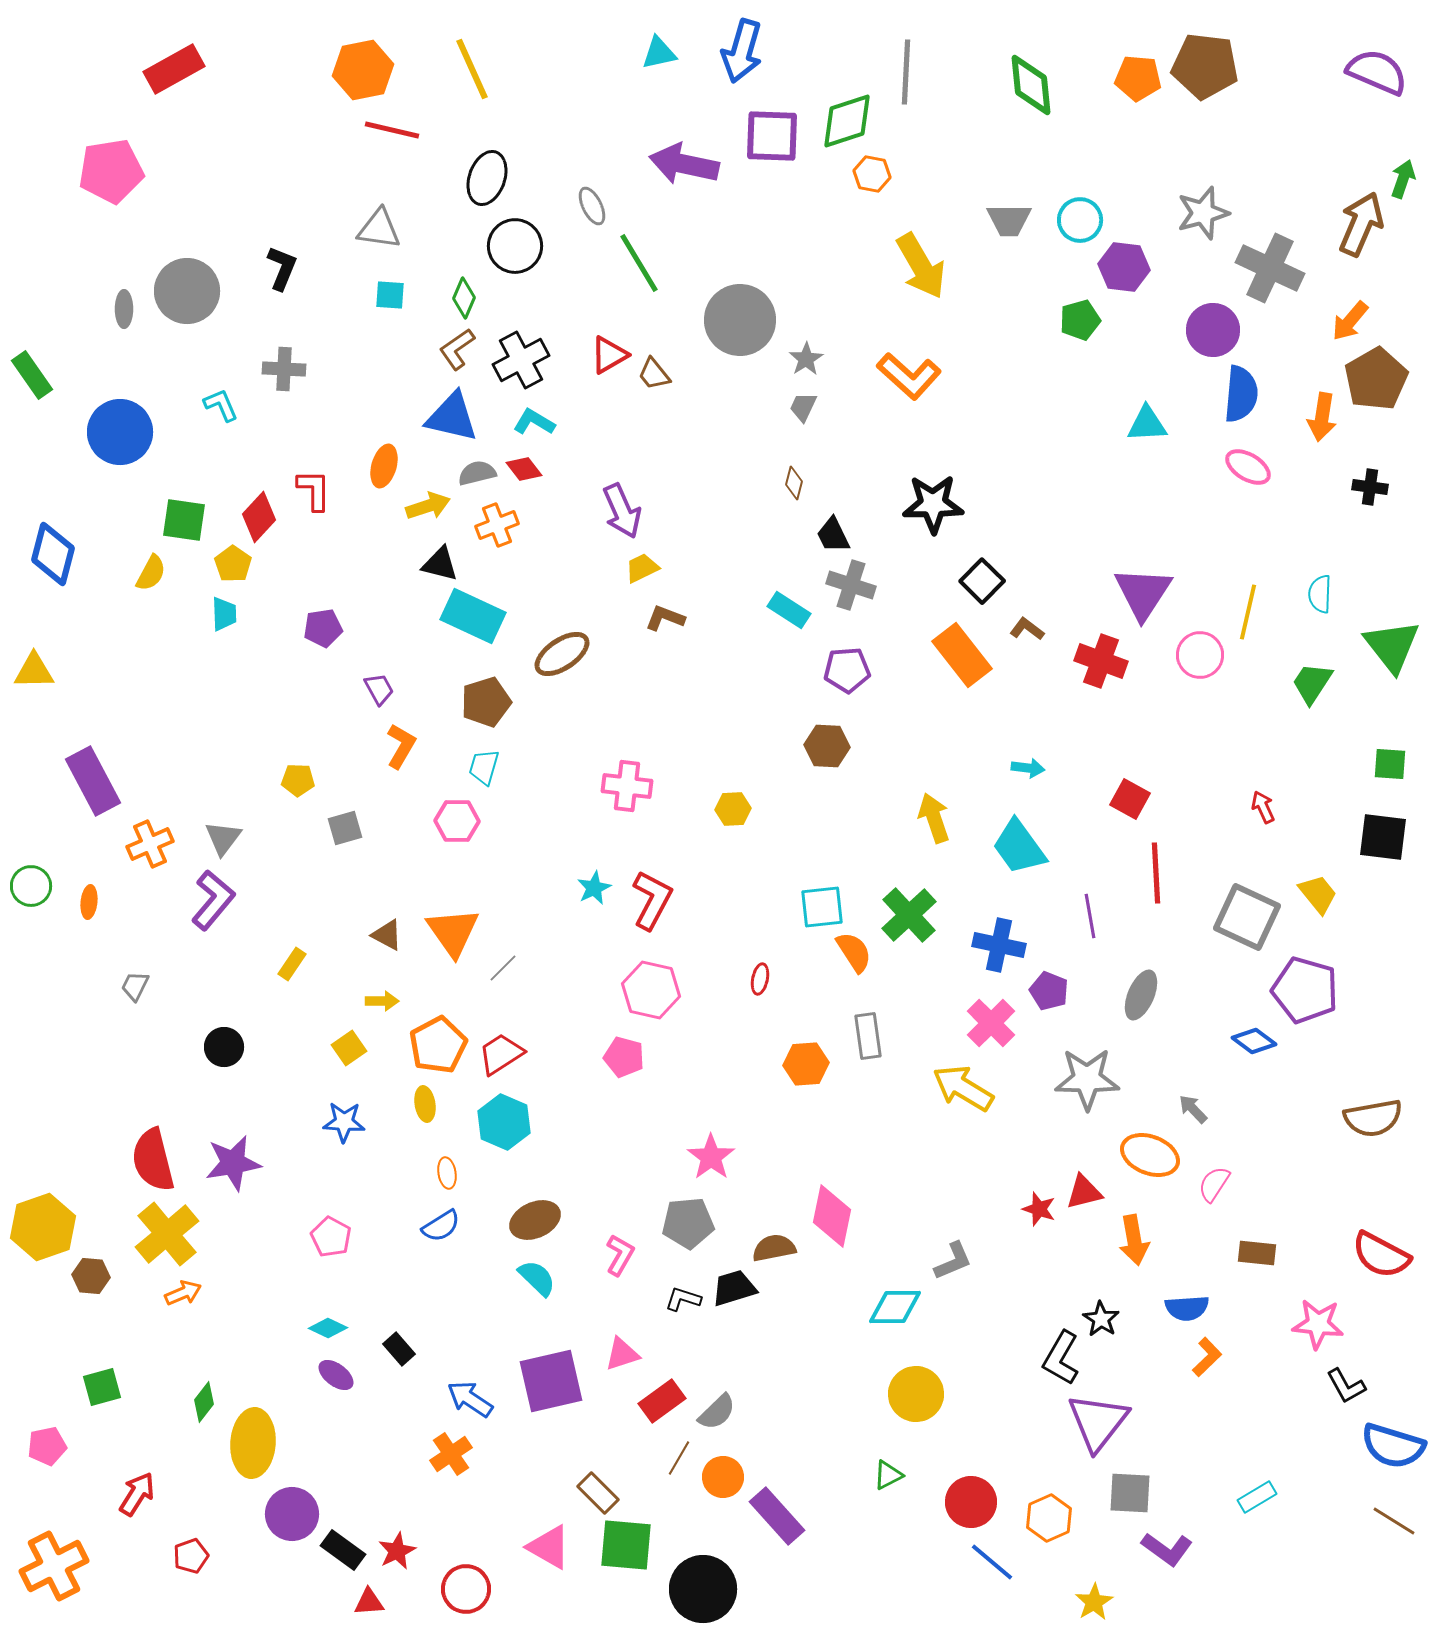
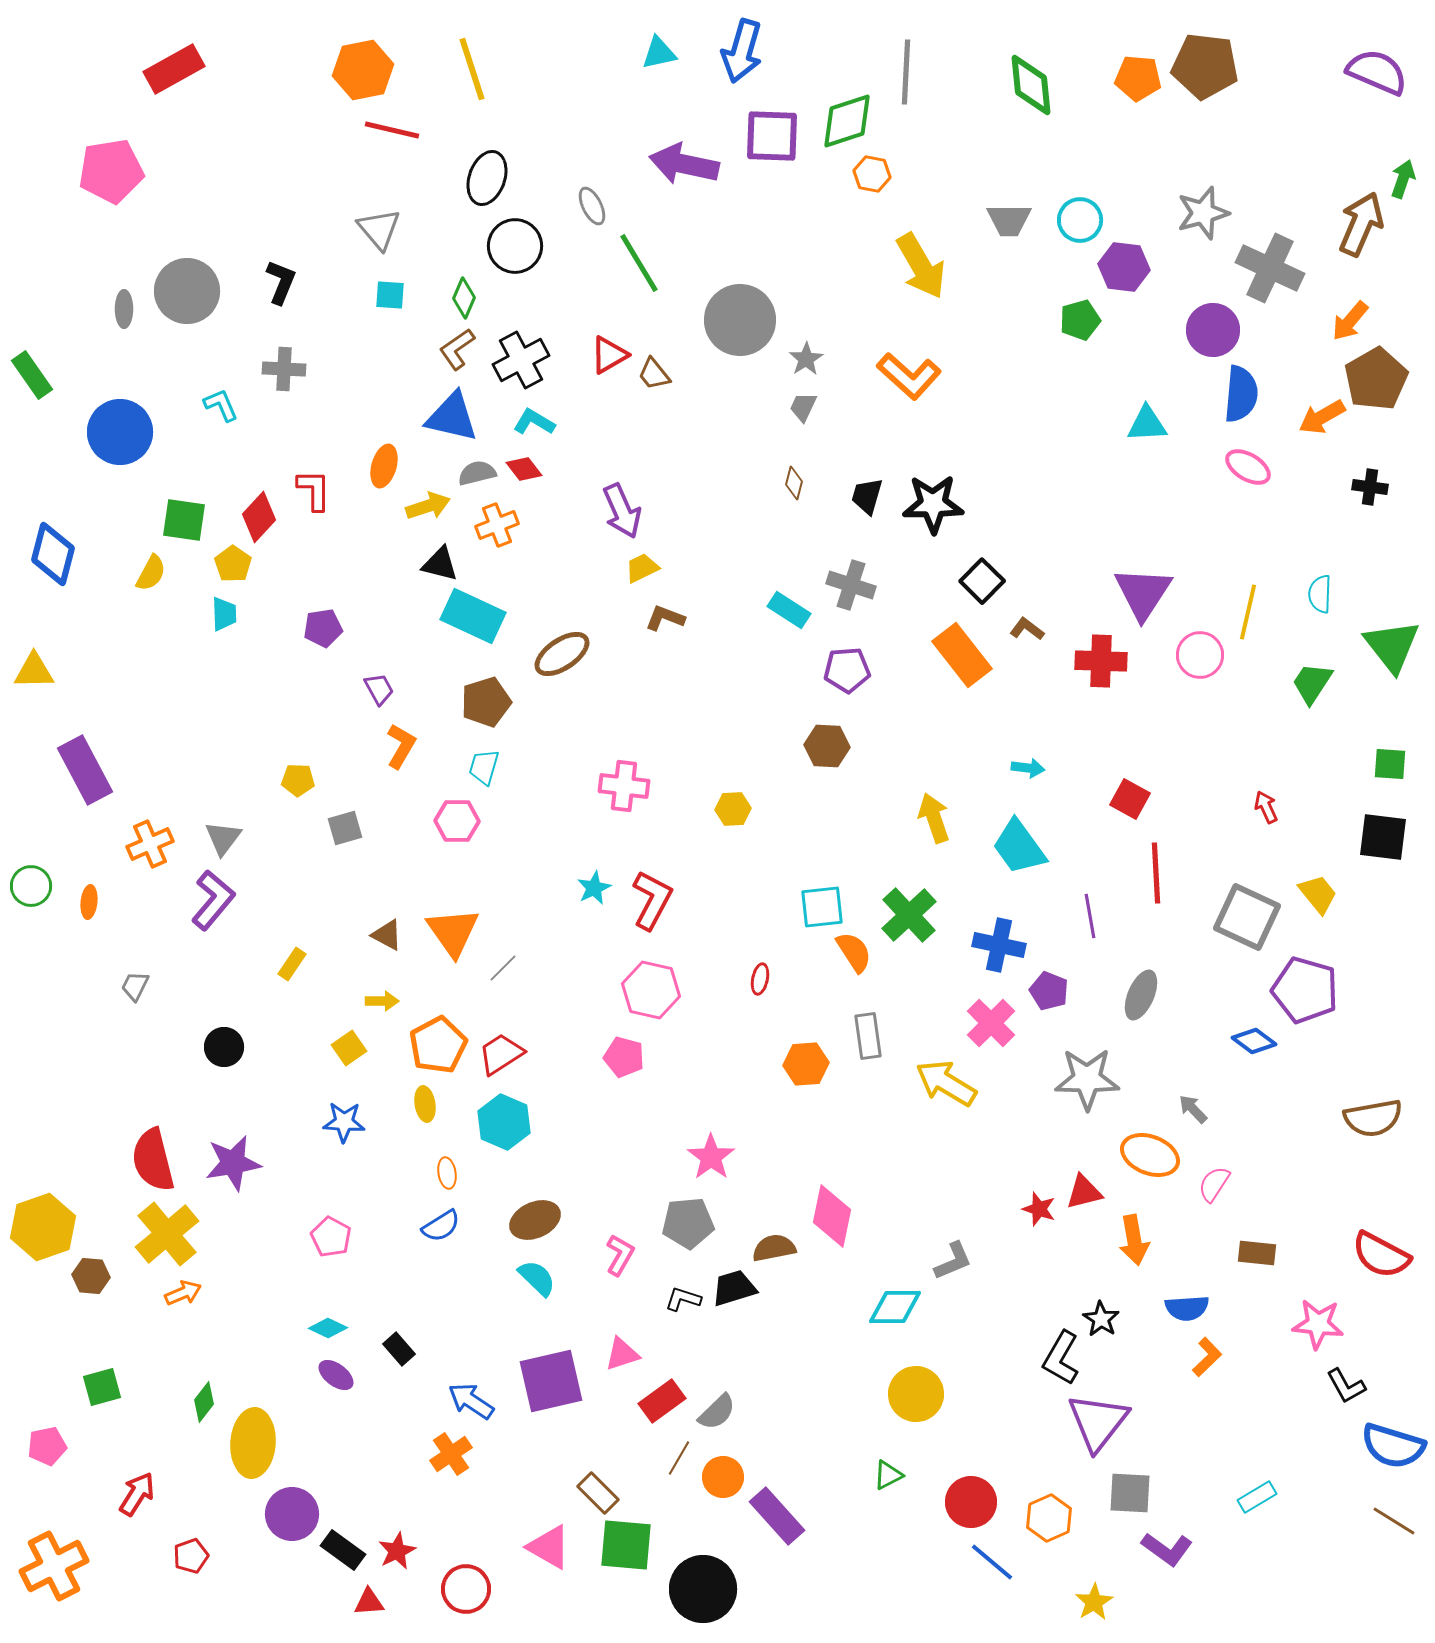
yellow line at (472, 69): rotated 6 degrees clockwise
gray triangle at (379, 229): rotated 42 degrees clockwise
black L-shape at (282, 268): moved 1 px left, 14 px down
orange arrow at (1322, 417): rotated 51 degrees clockwise
black trapezoid at (833, 535): moved 34 px right, 39 px up; rotated 42 degrees clockwise
red cross at (1101, 661): rotated 18 degrees counterclockwise
purple rectangle at (93, 781): moved 8 px left, 11 px up
pink cross at (627, 786): moved 3 px left
red arrow at (1263, 807): moved 3 px right
yellow arrow at (963, 1088): moved 17 px left, 5 px up
blue arrow at (470, 1399): moved 1 px right, 2 px down
